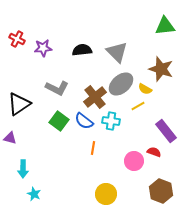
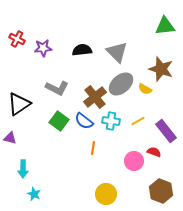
yellow line: moved 15 px down
